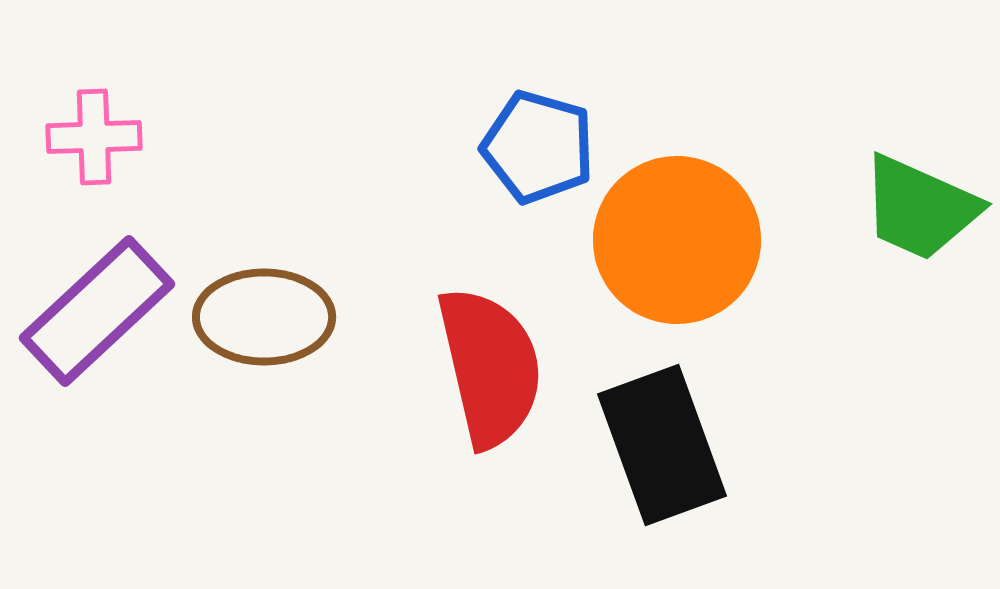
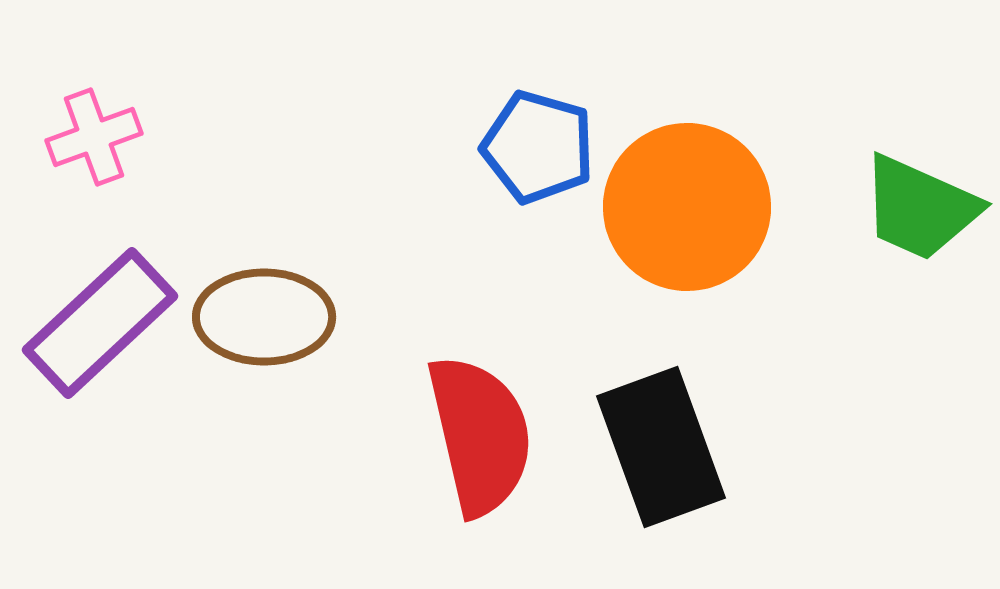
pink cross: rotated 18 degrees counterclockwise
orange circle: moved 10 px right, 33 px up
purple rectangle: moved 3 px right, 12 px down
red semicircle: moved 10 px left, 68 px down
black rectangle: moved 1 px left, 2 px down
